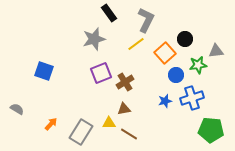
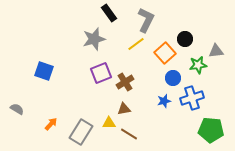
blue circle: moved 3 px left, 3 px down
blue star: moved 1 px left
